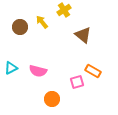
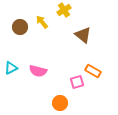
orange circle: moved 8 px right, 4 px down
